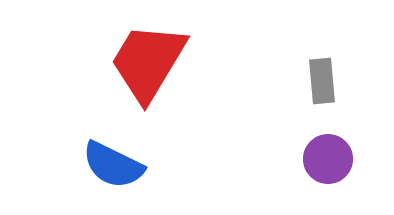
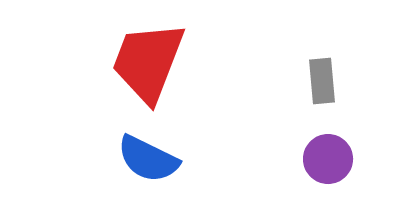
red trapezoid: rotated 10 degrees counterclockwise
blue semicircle: moved 35 px right, 6 px up
